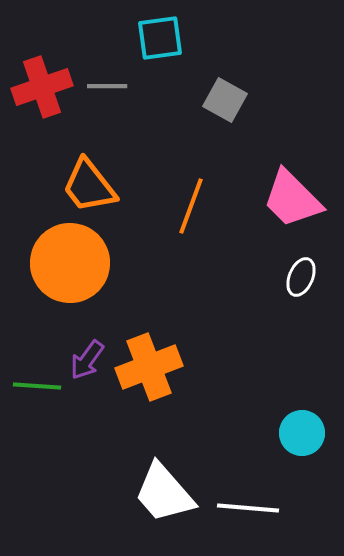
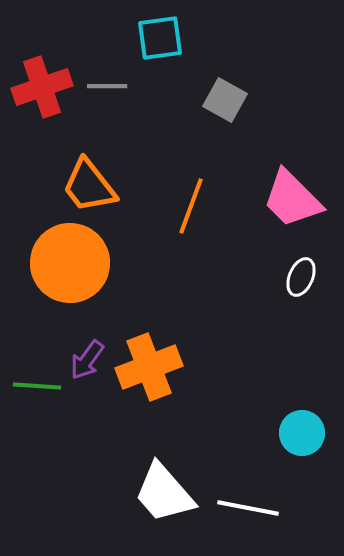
white line: rotated 6 degrees clockwise
